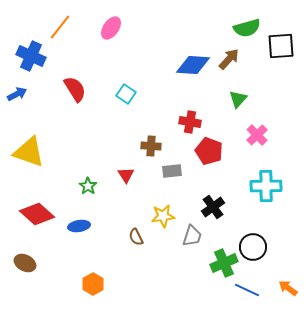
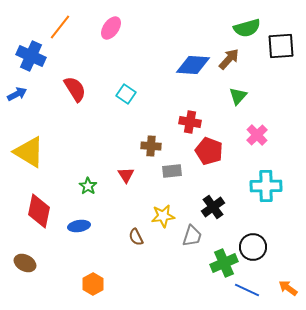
green triangle: moved 3 px up
yellow triangle: rotated 12 degrees clockwise
red diamond: moved 2 px right, 3 px up; rotated 60 degrees clockwise
